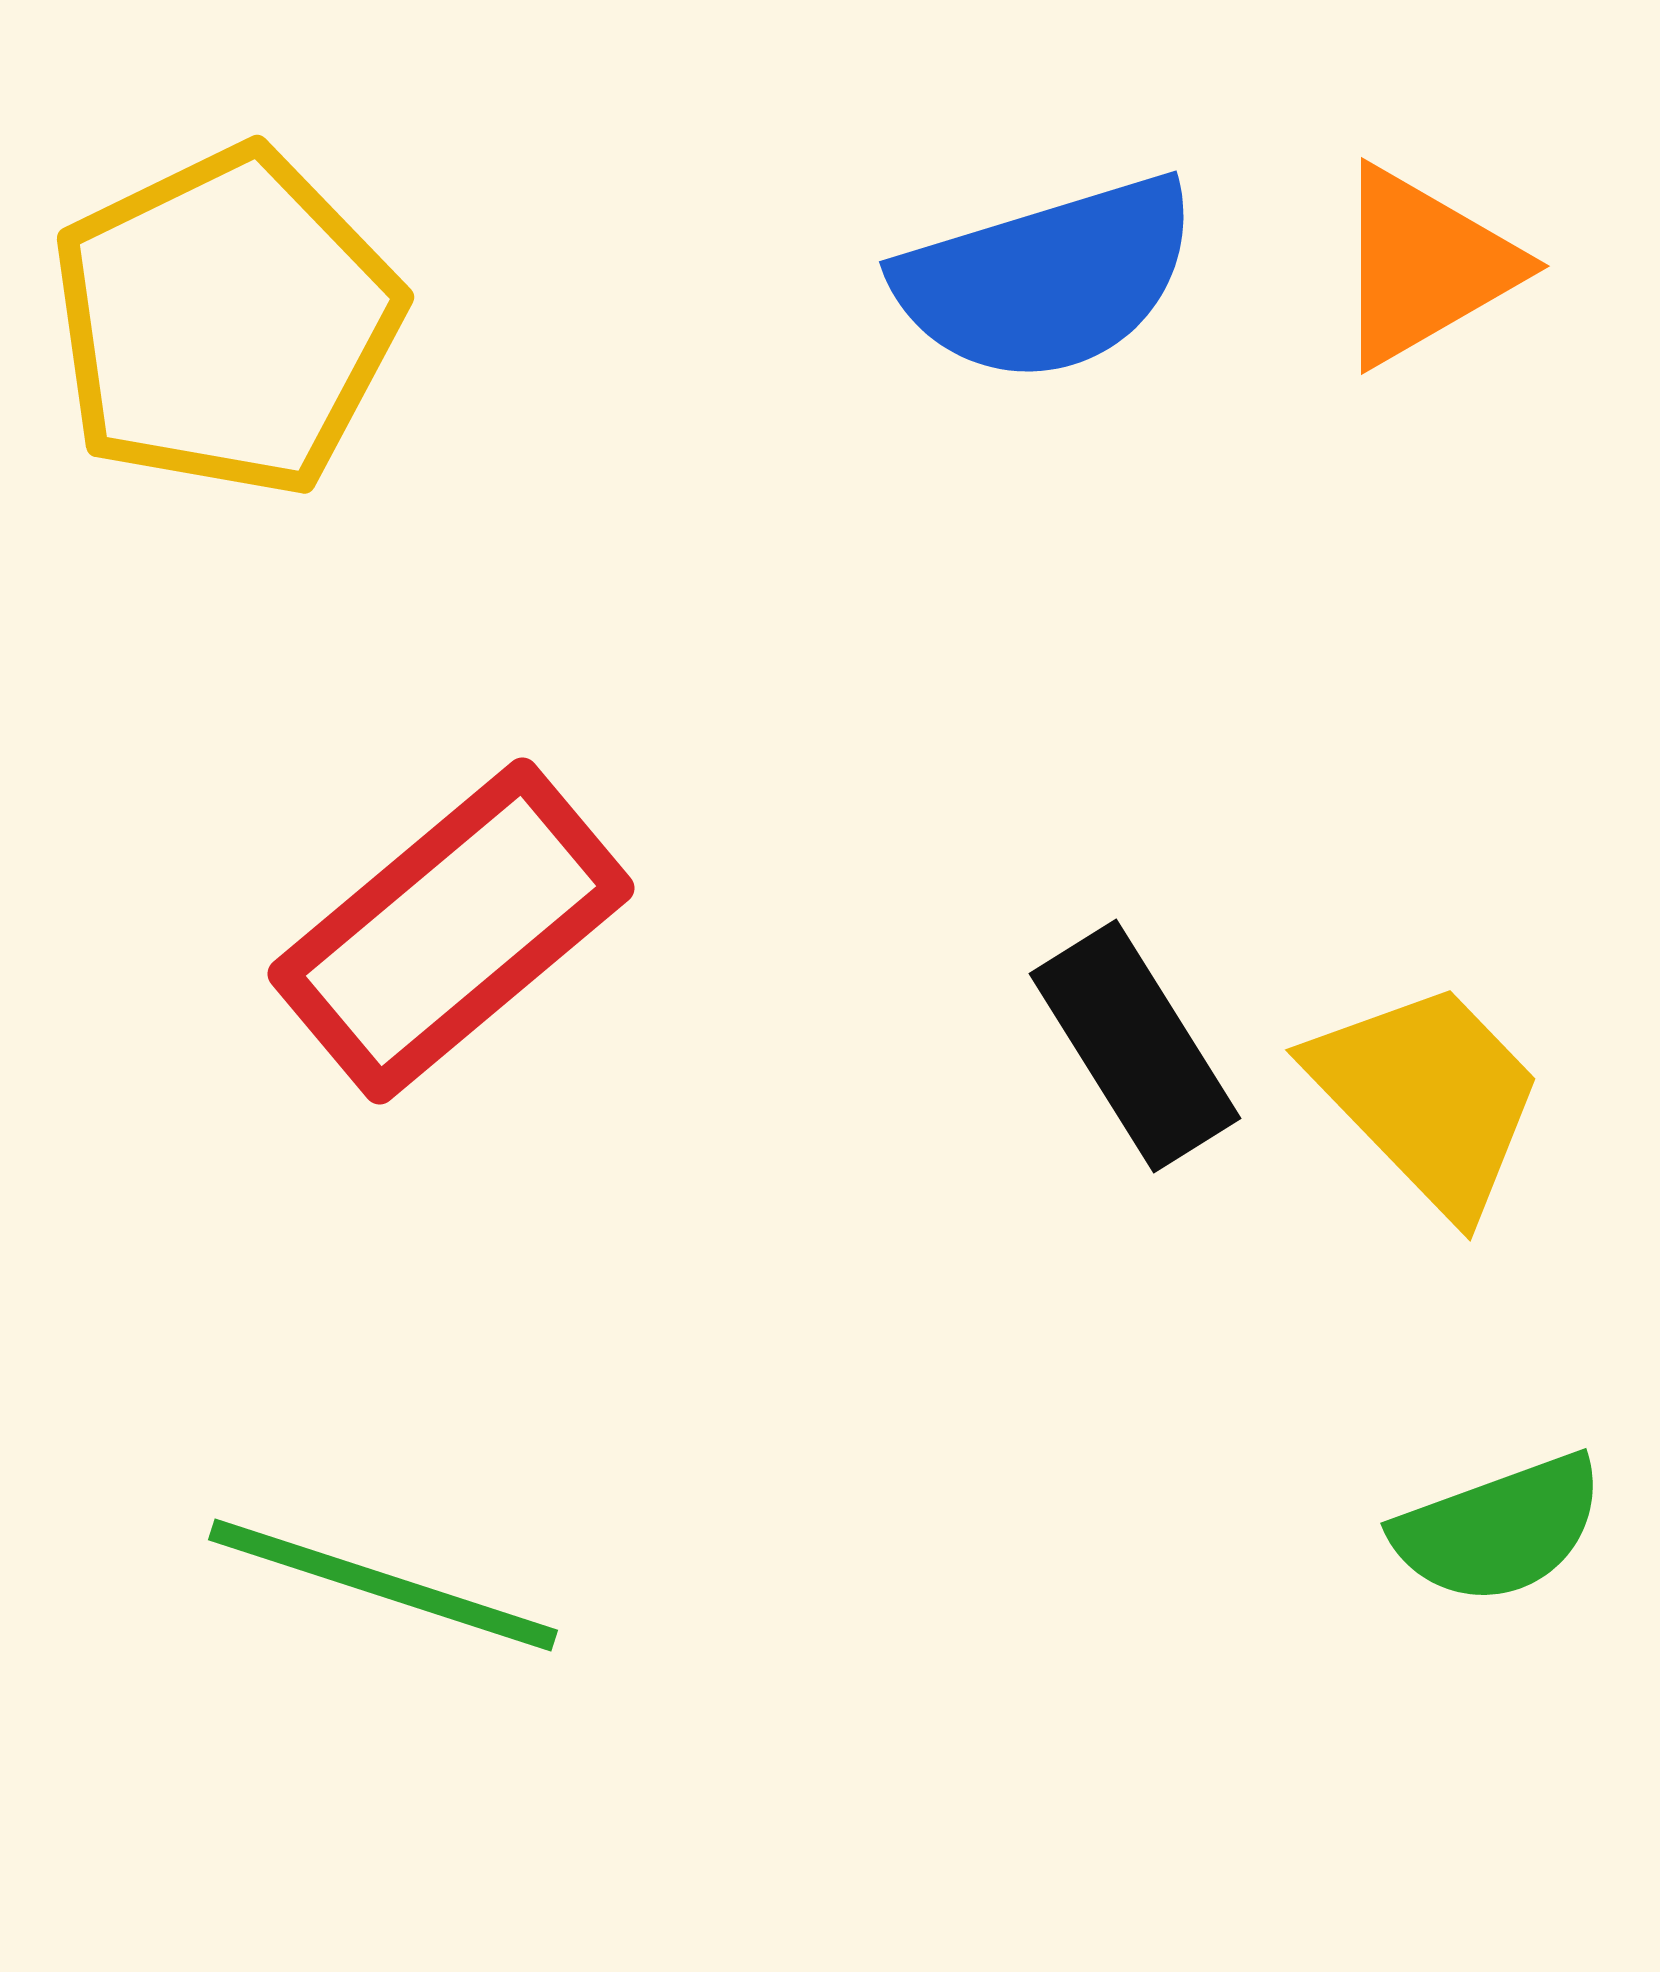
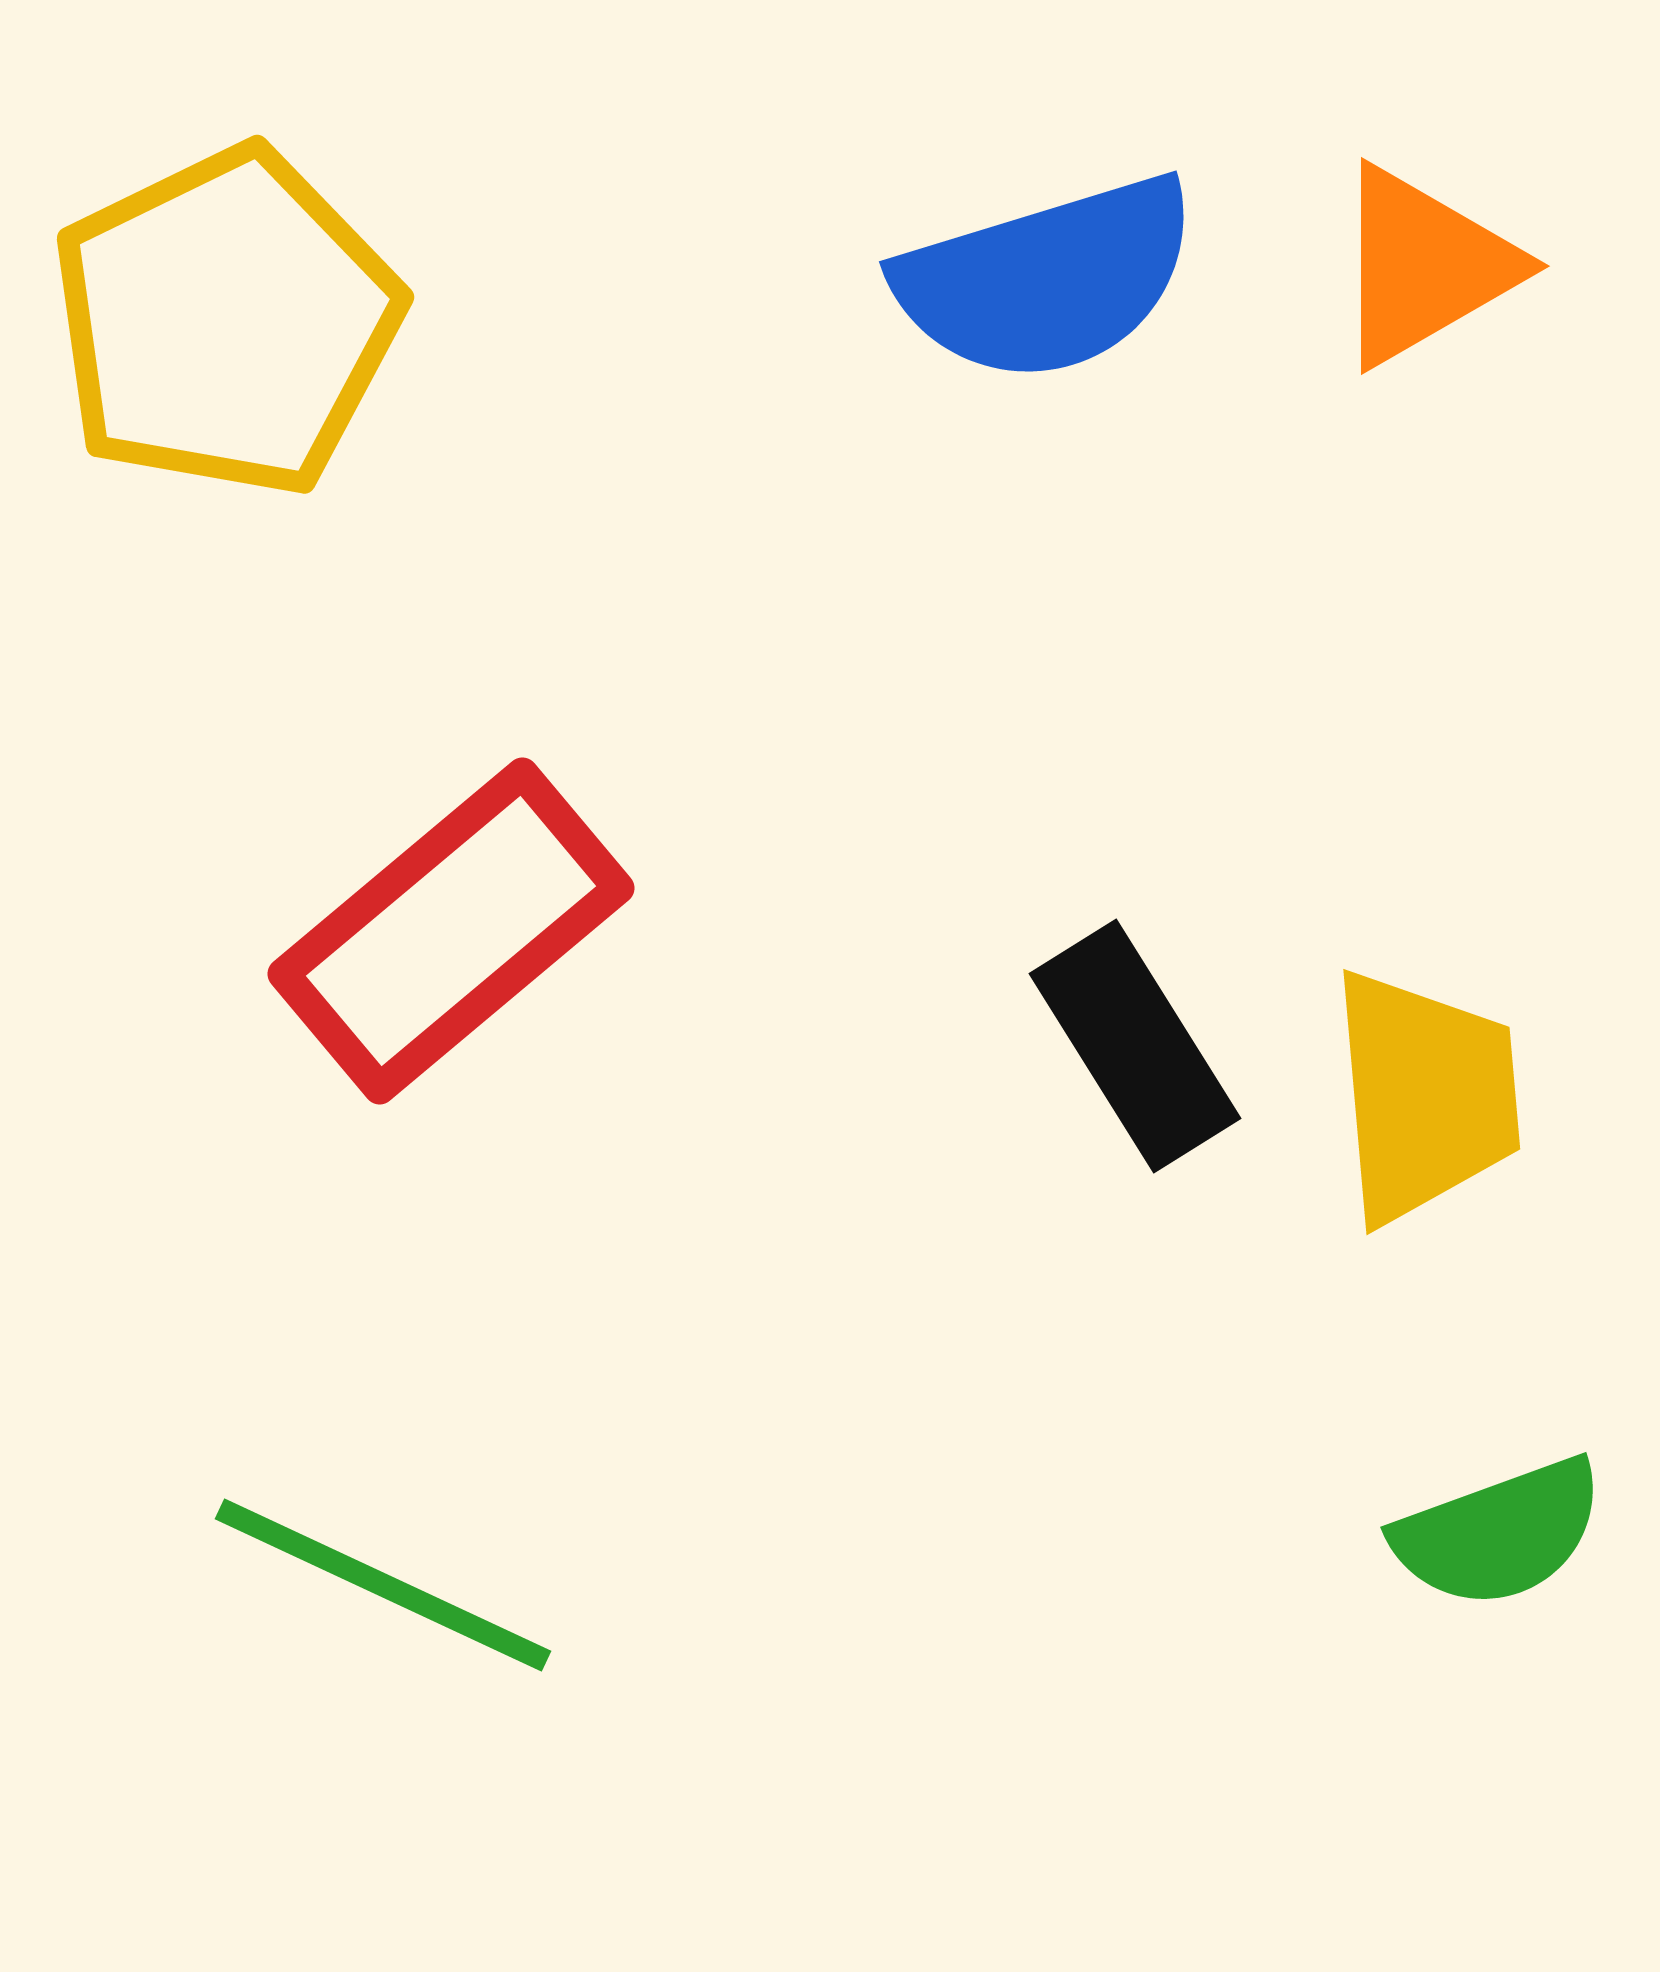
yellow trapezoid: moved 3 px left, 1 px up; rotated 39 degrees clockwise
green semicircle: moved 4 px down
green line: rotated 7 degrees clockwise
